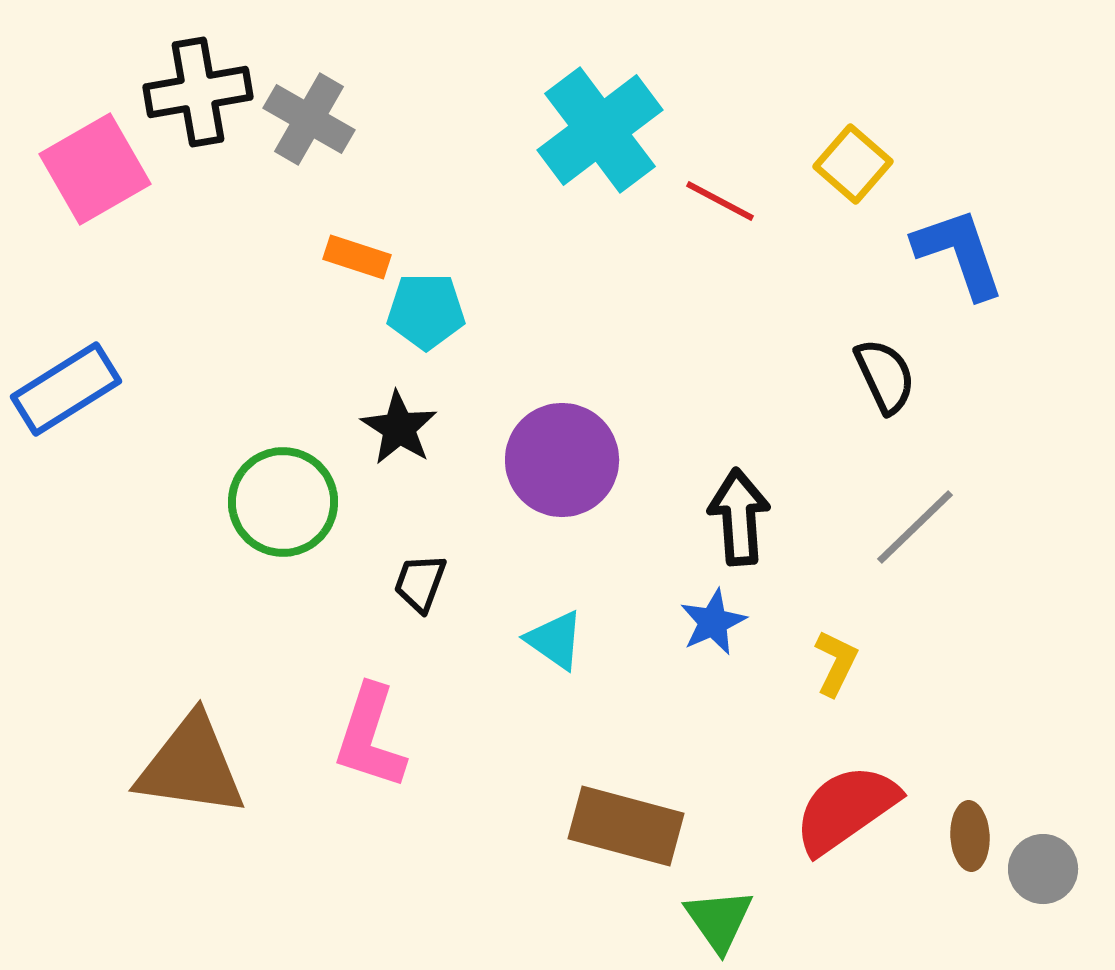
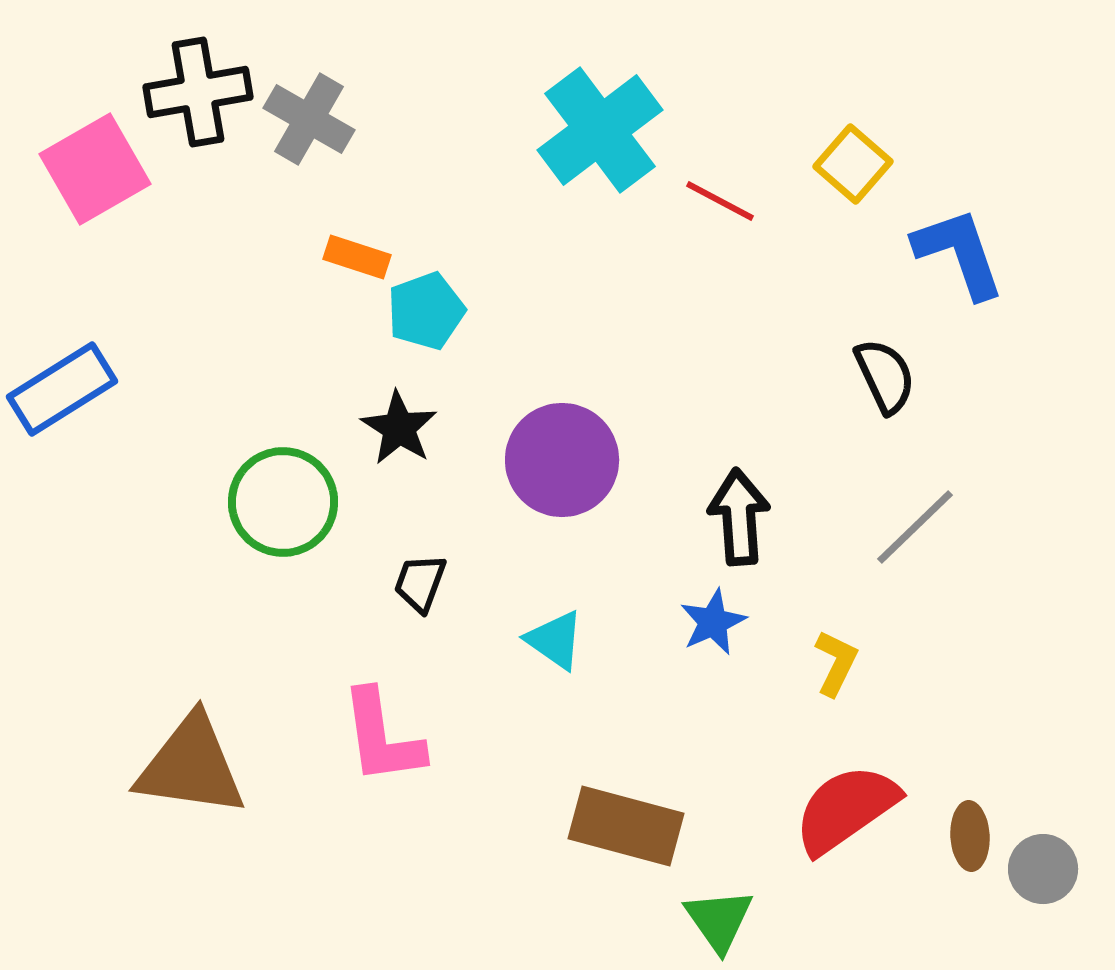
cyan pentagon: rotated 20 degrees counterclockwise
blue rectangle: moved 4 px left
pink L-shape: moved 12 px right; rotated 26 degrees counterclockwise
